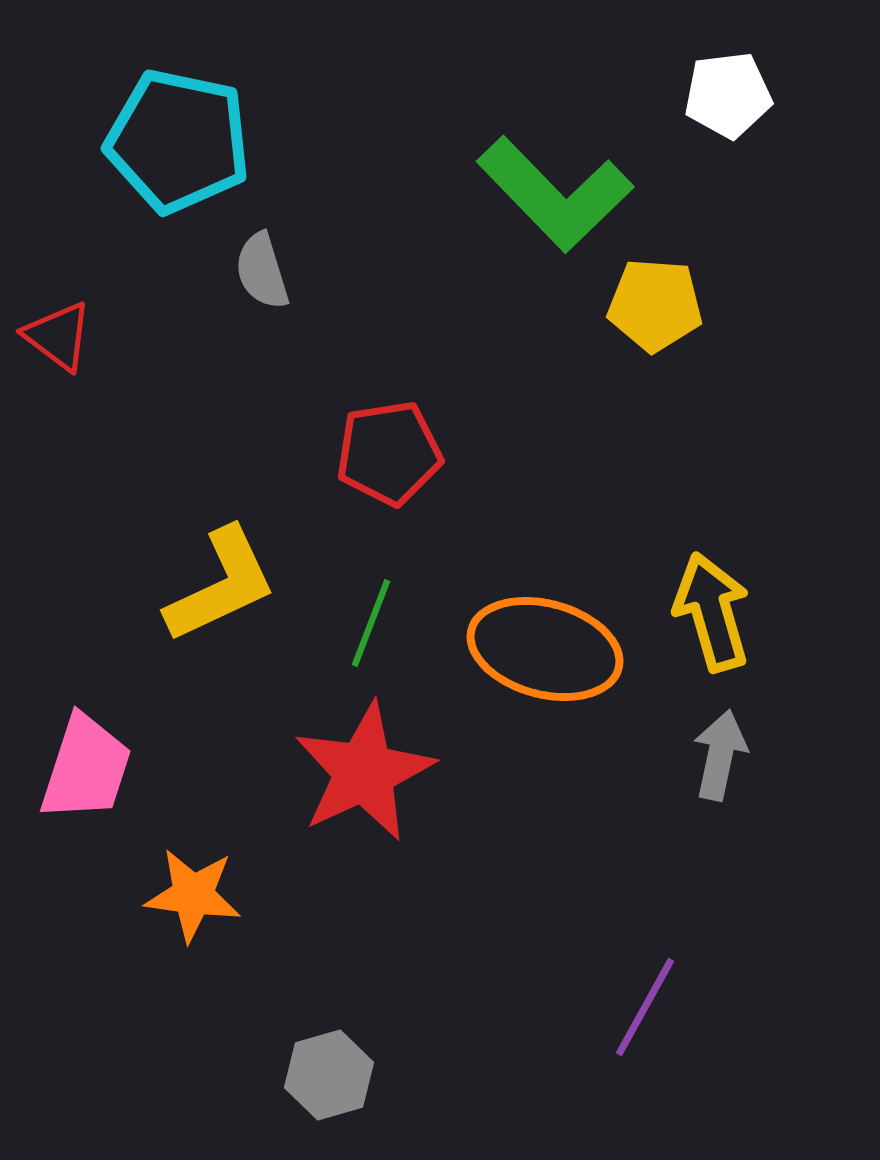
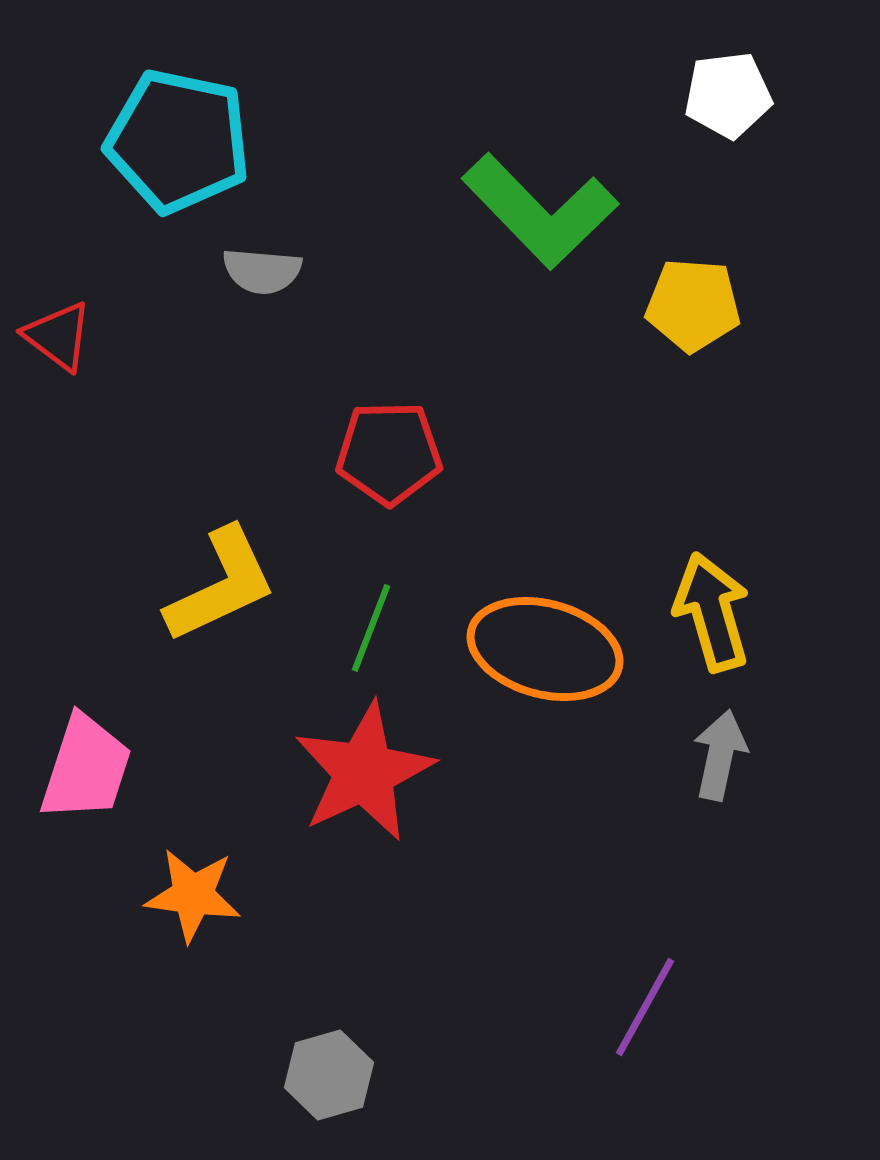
green L-shape: moved 15 px left, 17 px down
gray semicircle: rotated 68 degrees counterclockwise
yellow pentagon: moved 38 px right
red pentagon: rotated 8 degrees clockwise
green line: moved 5 px down
